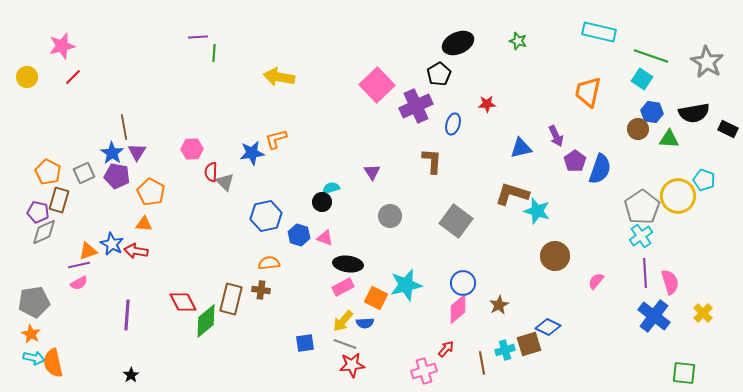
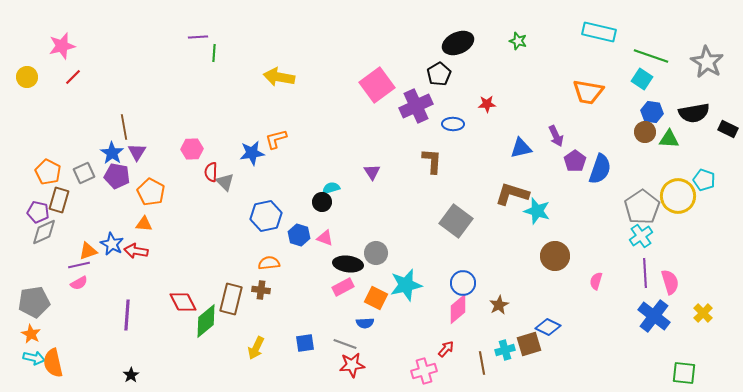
pink square at (377, 85): rotated 8 degrees clockwise
orange trapezoid at (588, 92): rotated 92 degrees counterclockwise
blue ellipse at (453, 124): rotated 75 degrees clockwise
brown circle at (638, 129): moved 7 px right, 3 px down
gray circle at (390, 216): moved 14 px left, 37 px down
pink semicircle at (596, 281): rotated 24 degrees counterclockwise
yellow arrow at (343, 321): moved 87 px left, 27 px down; rotated 15 degrees counterclockwise
